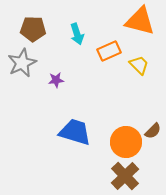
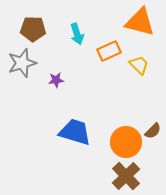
orange triangle: moved 1 px down
gray star: rotated 8 degrees clockwise
brown cross: moved 1 px right
